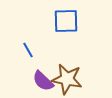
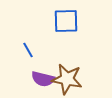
purple semicircle: moved 2 px up; rotated 30 degrees counterclockwise
